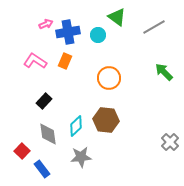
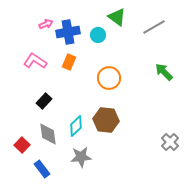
orange rectangle: moved 4 px right, 1 px down
red square: moved 6 px up
